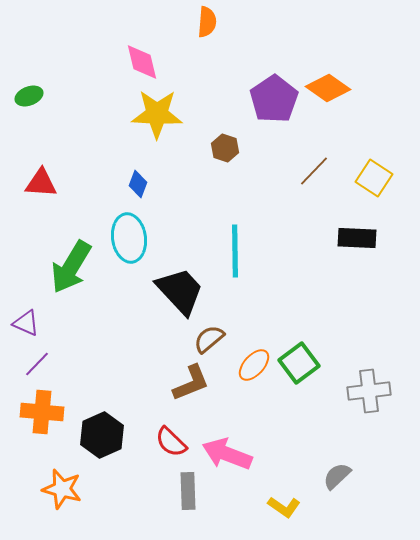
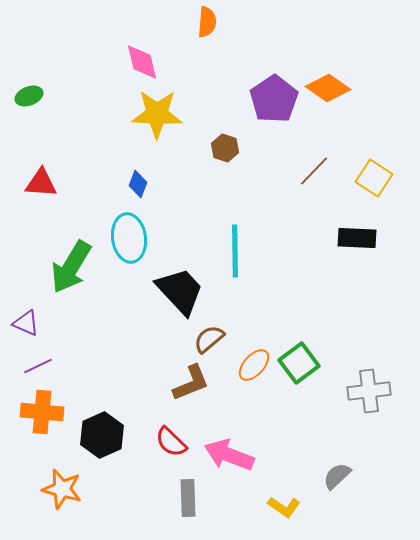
purple line: moved 1 px right, 2 px down; rotated 20 degrees clockwise
pink arrow: moved 2 px right, 1 px down
gray rectangle: moved 7 px down
